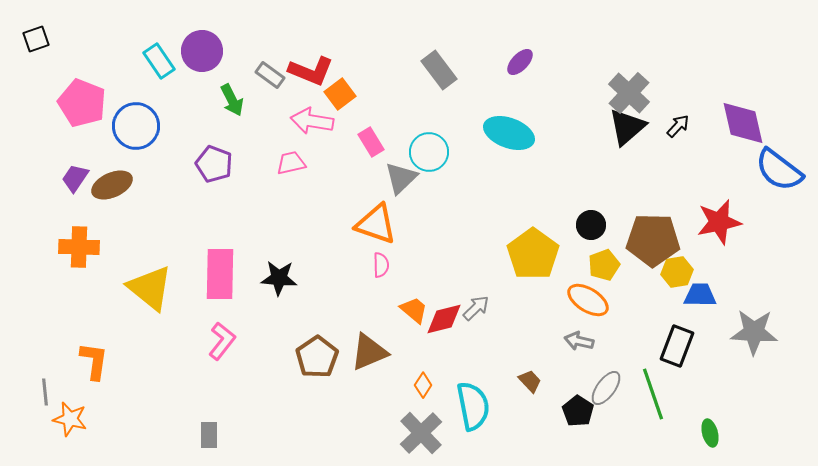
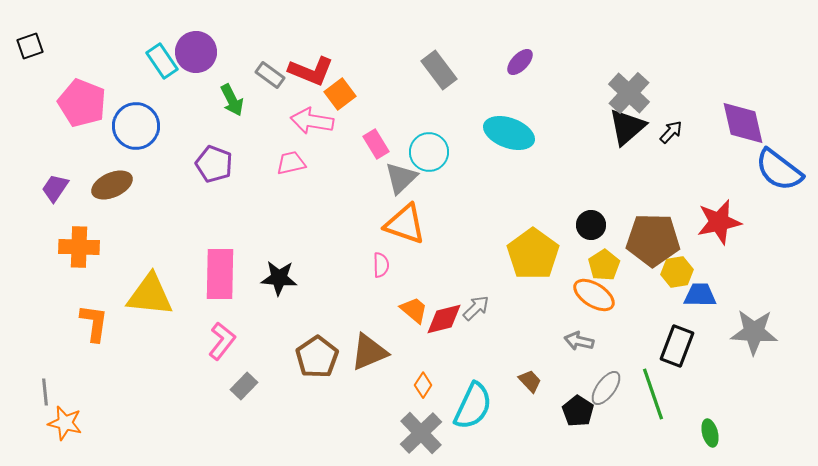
black square at (36, 39): moved 6 px left, 7 px down
purple circle at (202, 51): moved 6 px left, 1 px down
cyan rectangle at (159, 61): moved 3 px right
black arrow at (678, 126): moved 7 px left, 6 px down
pink rectangle at (371, 142): moved 5 px right, 2 px down
purple trapezoid at (75, 178): moved 20 px left, 10 px down
orange triangle at (376, 224): moved 29 px right
yellow pentagon at (604, 265): rotated 12 degrees counterclockwise
yellow triangle at (150, 288): moved 7 px down; rotated 33 degrees counterclockwise
orange ellipse at (588, 300): moved 6 px right, 5 px up
orange L-shape at (94, 361): moved 38 px up
cyan semicircle at (473, 406): rotated 36 degrees clockwise
orange star at (70, 419): moved 5 px left, 4 px down
gray rectangle at (209, 435): moved 35 px right, 49 px up; rotated 44 degrees clockwise
